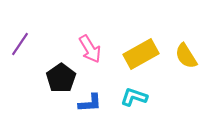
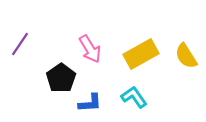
cyan L-shape: rotated 36 degrees clockwise
